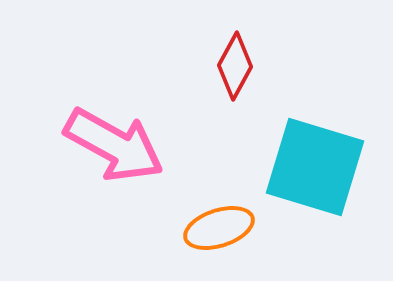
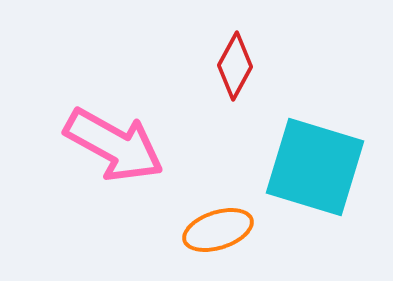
orange ellipse: moved 1 px left, 2 px down
